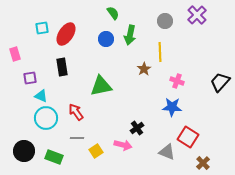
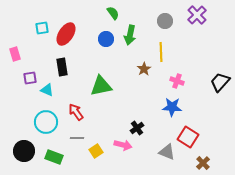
yellow line: moved 1 px right
cyan triangle: moved 6 px right, 6 px up
cyan circle: moved 4 px down
